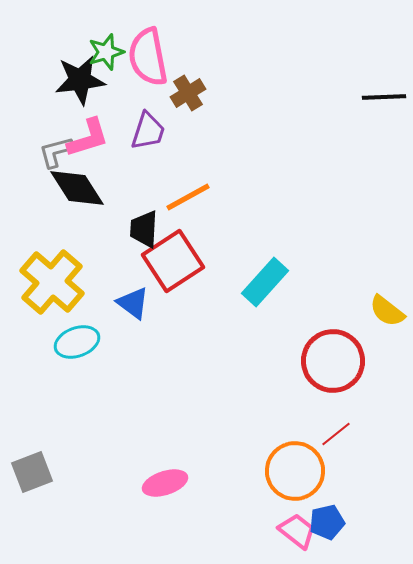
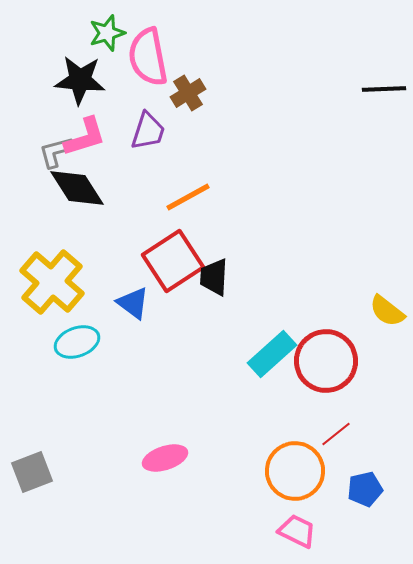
green star: moved 1 px right, 19 px up
black star: rotated 12 degrees clockwise
black line: moved 8 px up
pink L-shape: moved 3 px left, 1 px up
black trapezoid: moved 70 px right, 48 px down
cyan rectangle: moved 7 px right, 72 px down; rotated 6 degrees clockwise
red circle: moved 7 px left
pink ellipse: moved 25 px up
blue pentagon: moved 38 px right, 33 px up
pink trapezoid: rotated 12 degrees counterclockwise
